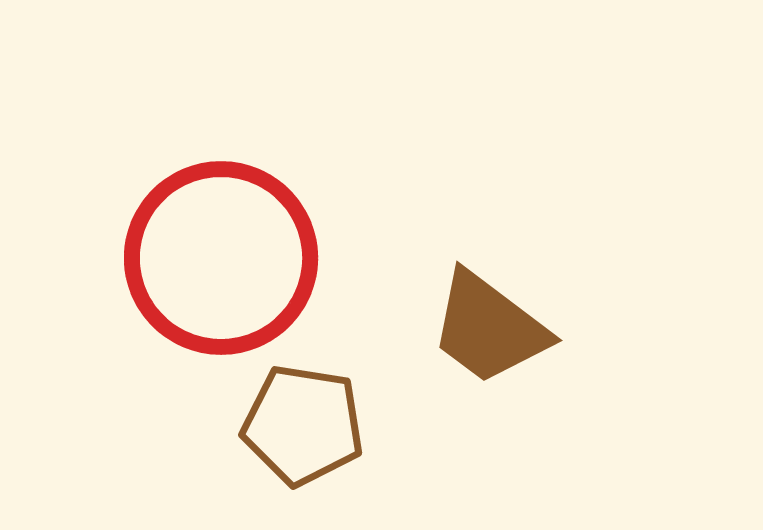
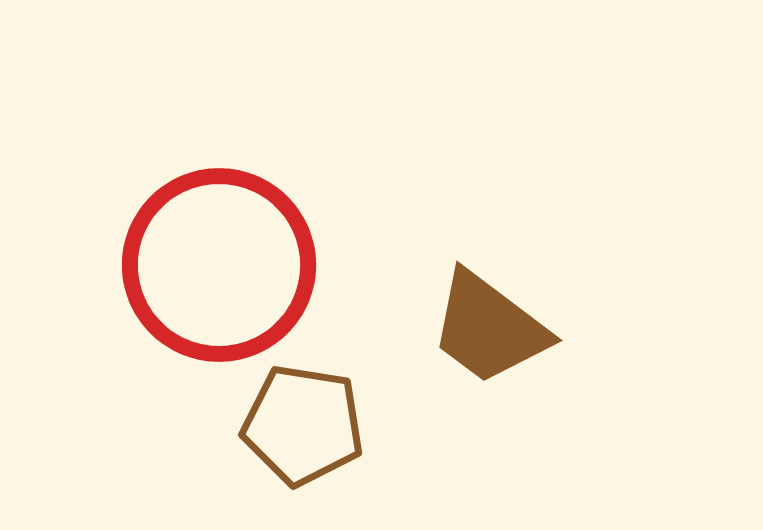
red circle: moved 2 px left, 7 px down
